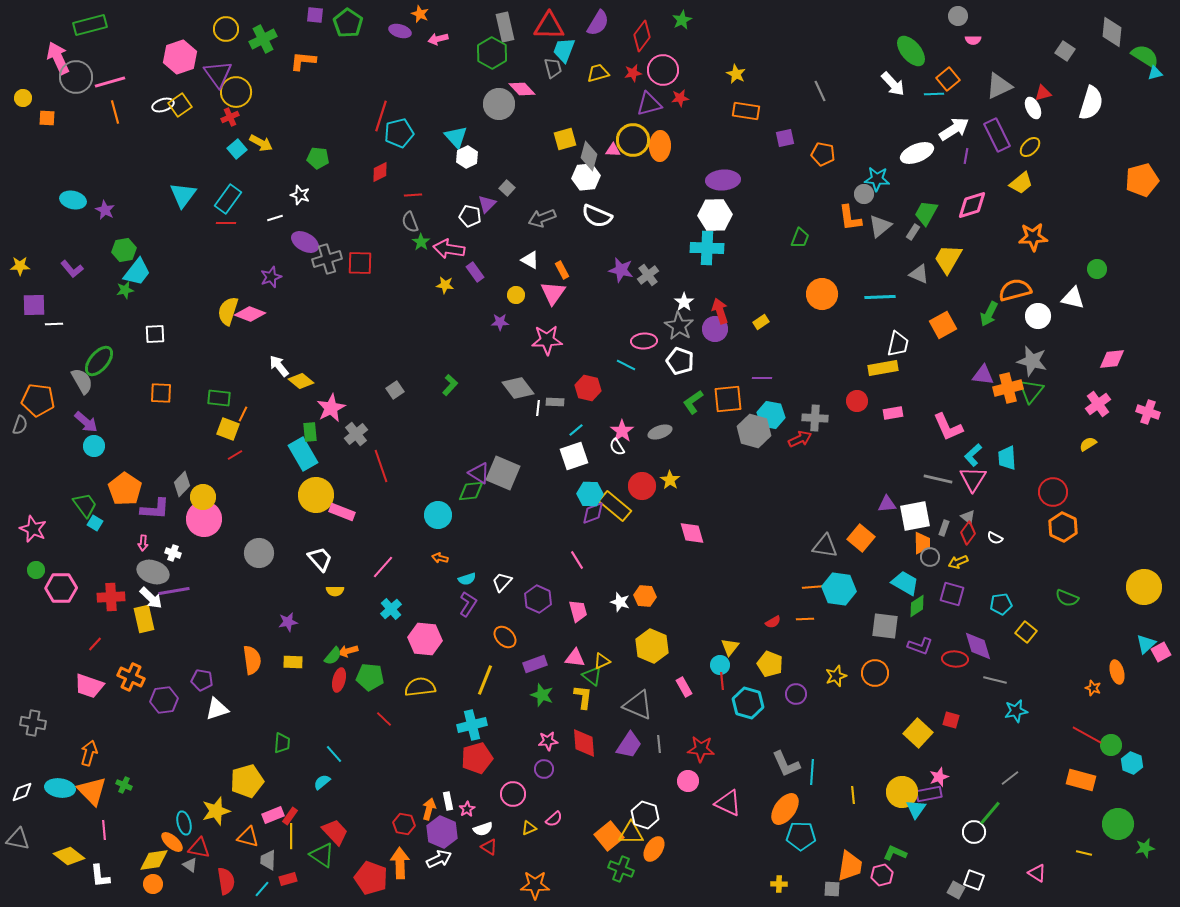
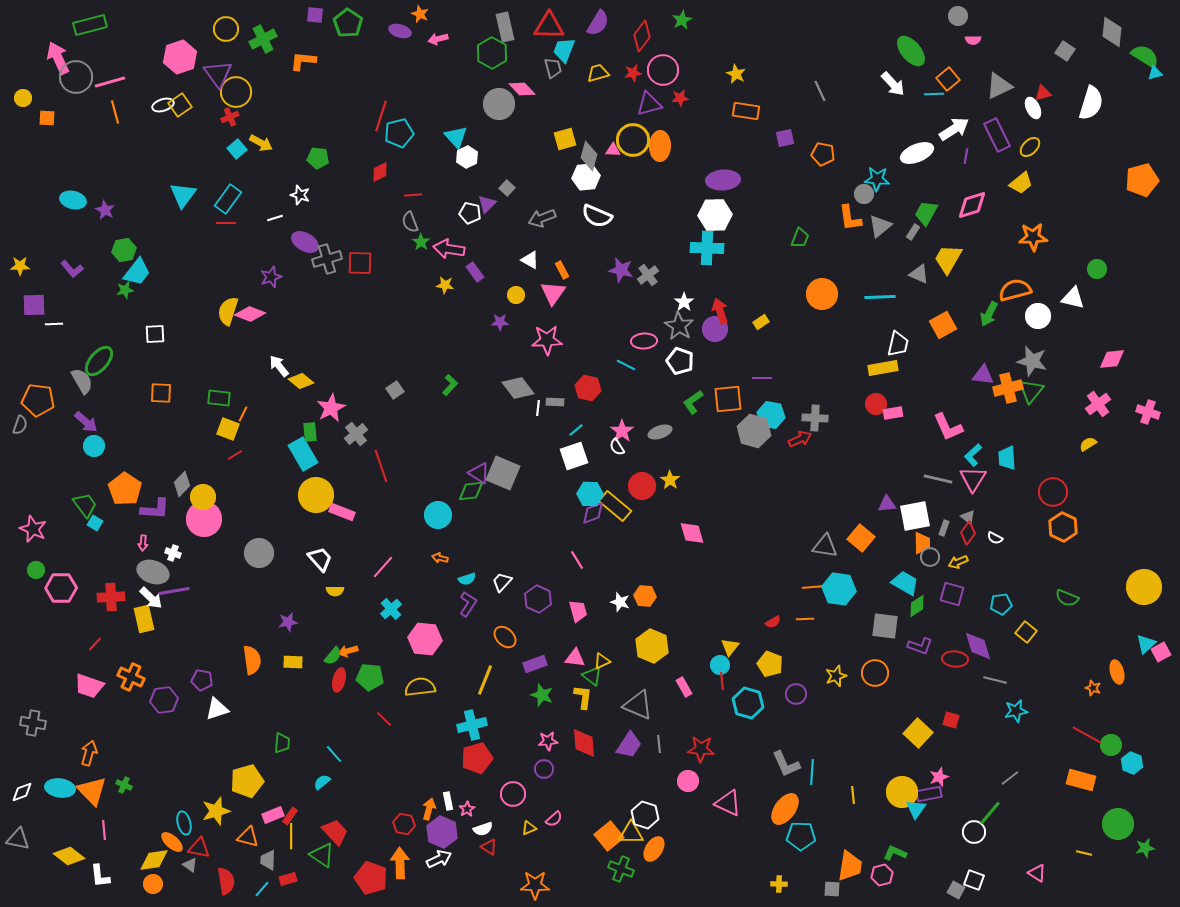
white pentagon at (470, 216): moved 3 px up
red circle at (857, 401): moved 19 px right, 3 px down
